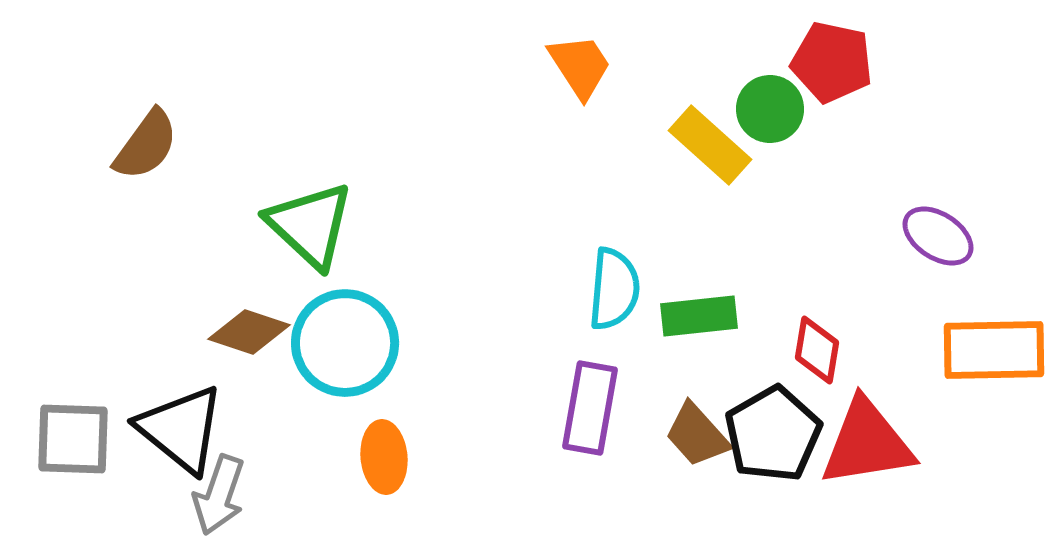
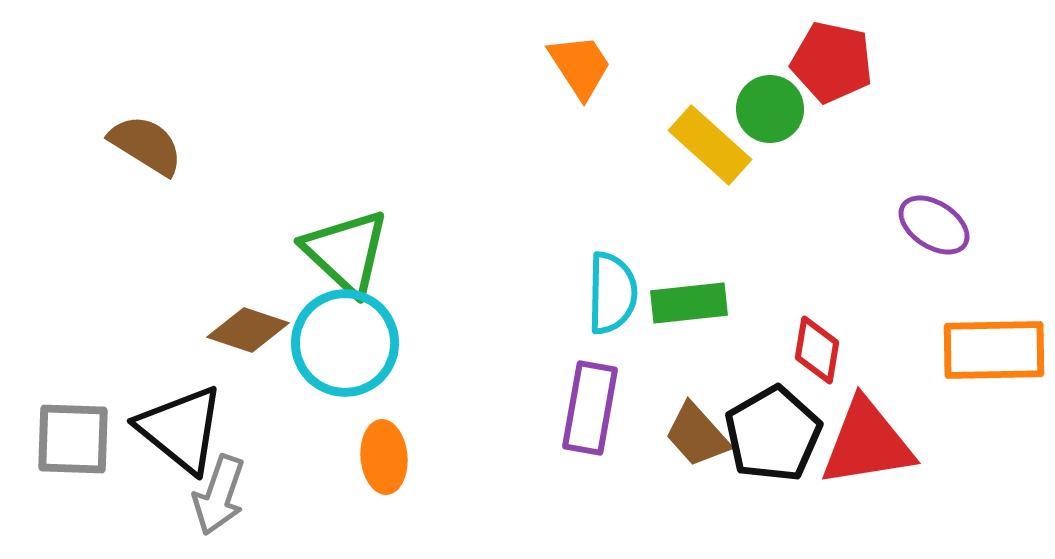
brown semicircle: rotated 94 degrees counterclockwise
green triangle: moved 36 px right, 27 px down
purple ellipse: moved 4 px left, 11 px up
cyan semicircle: moved 2 px left, 4 px down; rotated 4 degrees counterclockwise
green rectangle: moved 10 px left, 13 px up
brown diamond: moved 1 px left, 2 px up
